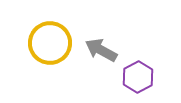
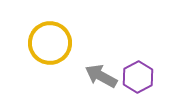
gray arrow: moved 26 px down
